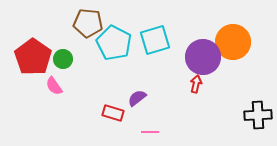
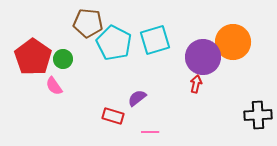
red rectangle: moved 3 px down
